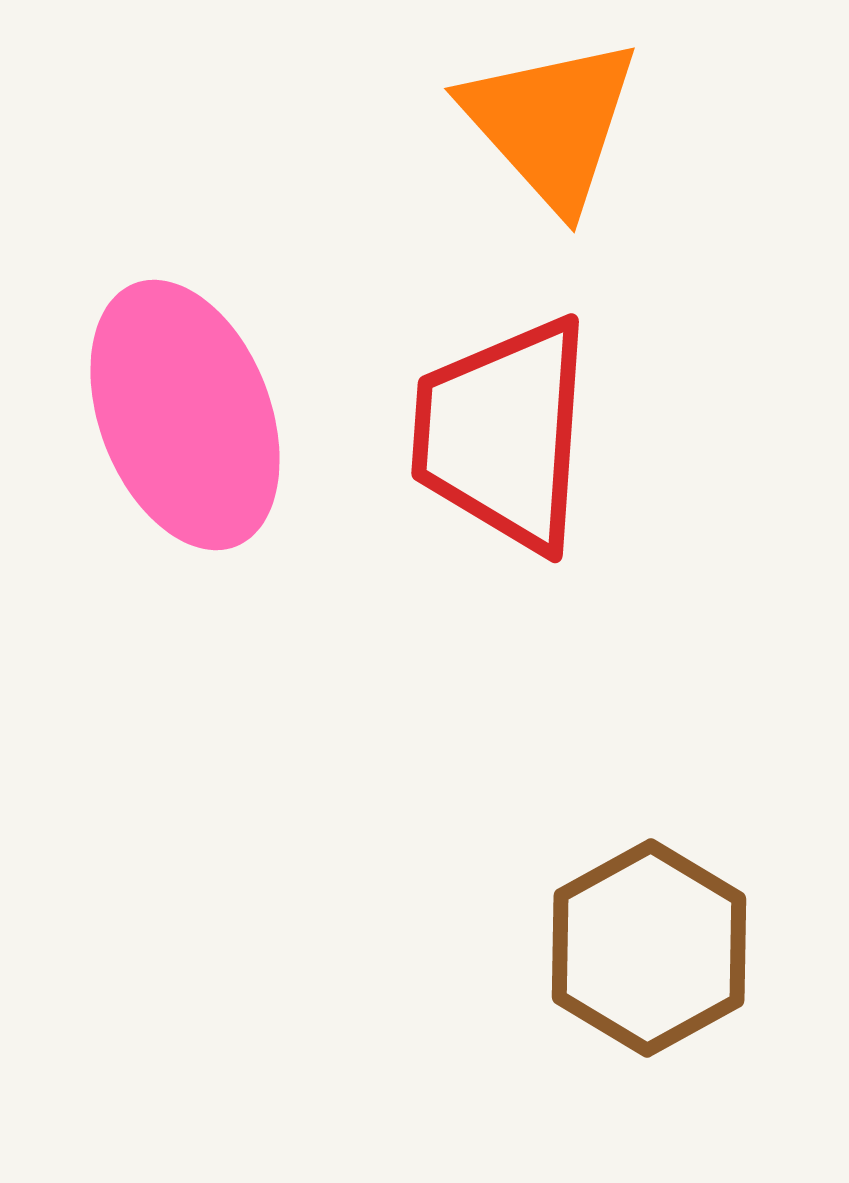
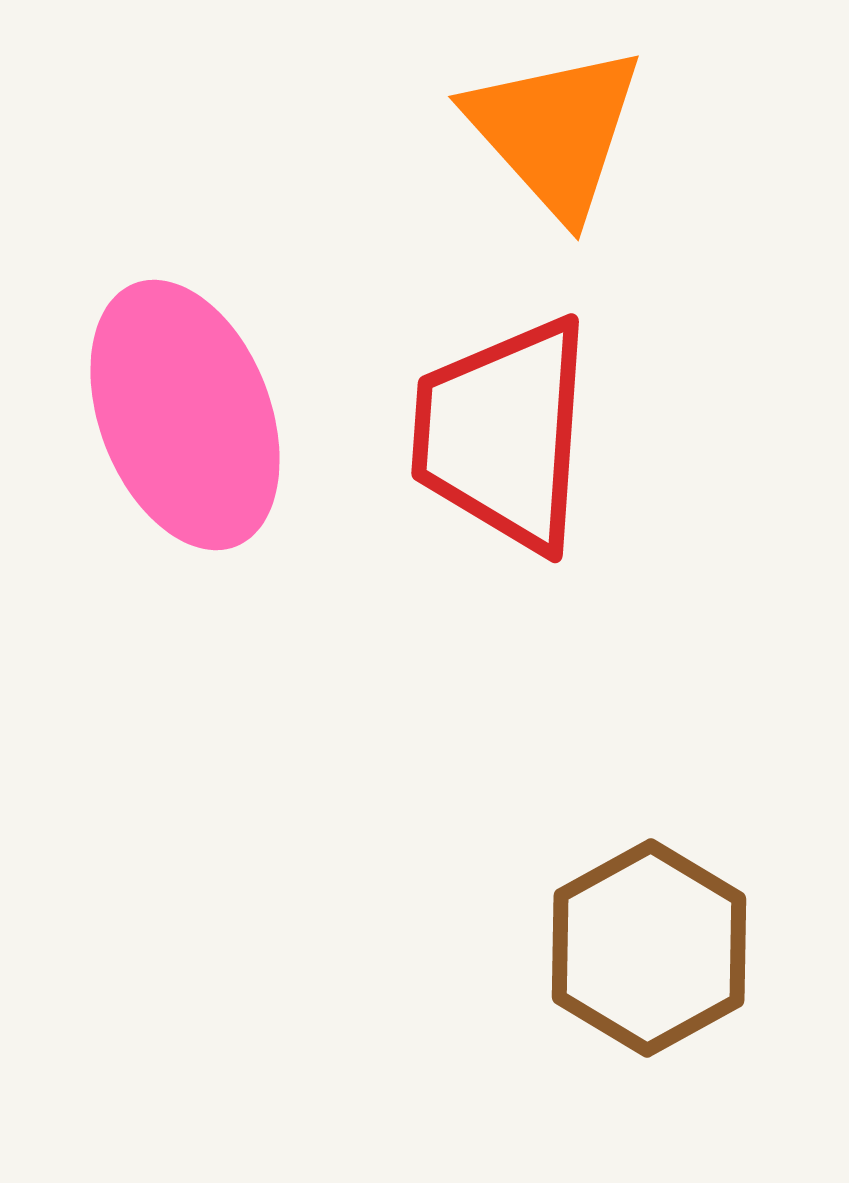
orange triangle: moved 4 px right, 8 px down
